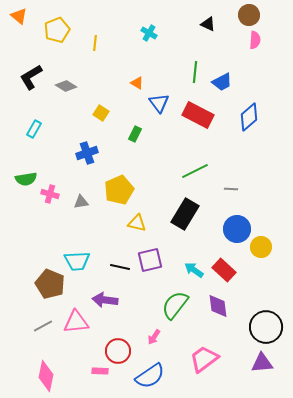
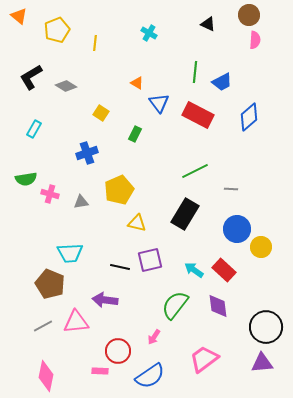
cyan trapezoid at (77, 261): moved 7 px left, 8 px up
